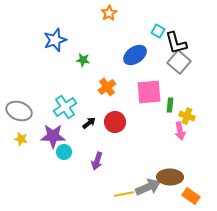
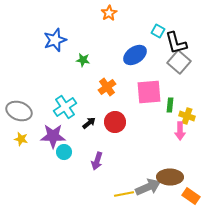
pink arrow: rotated 12 degrees clockwise
